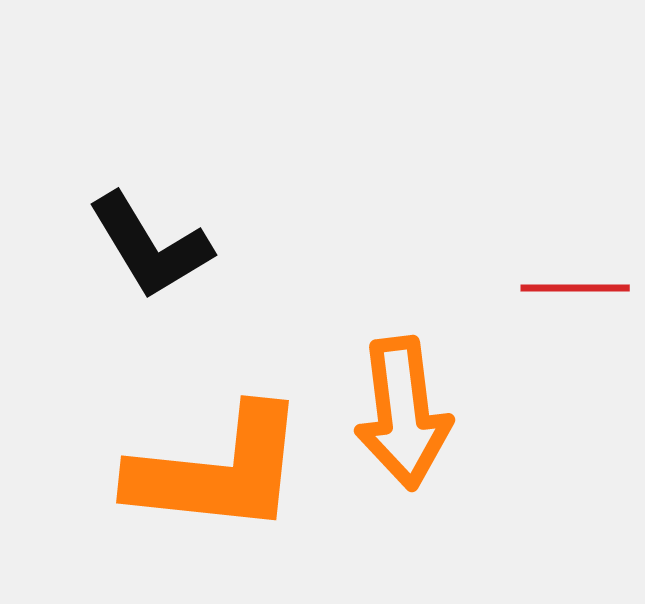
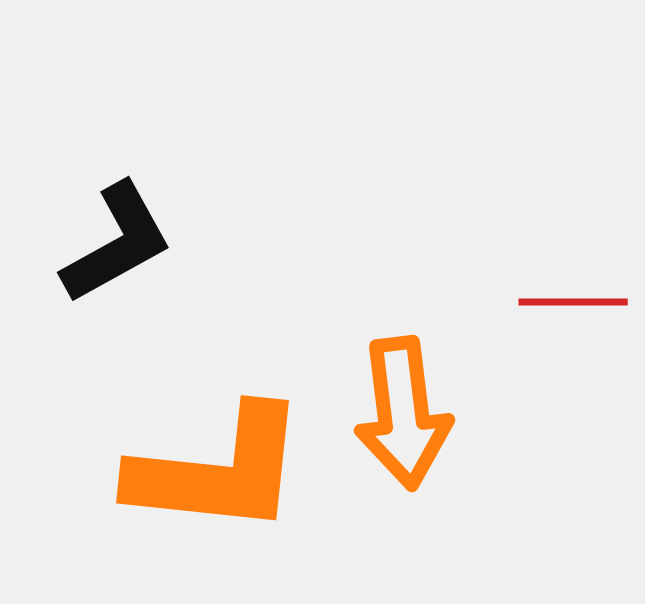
black L-shape: moved 33 px left, 3 px up; rotated 88 degrees counterclockwise
red line: moved 2 px left, 14 px down
